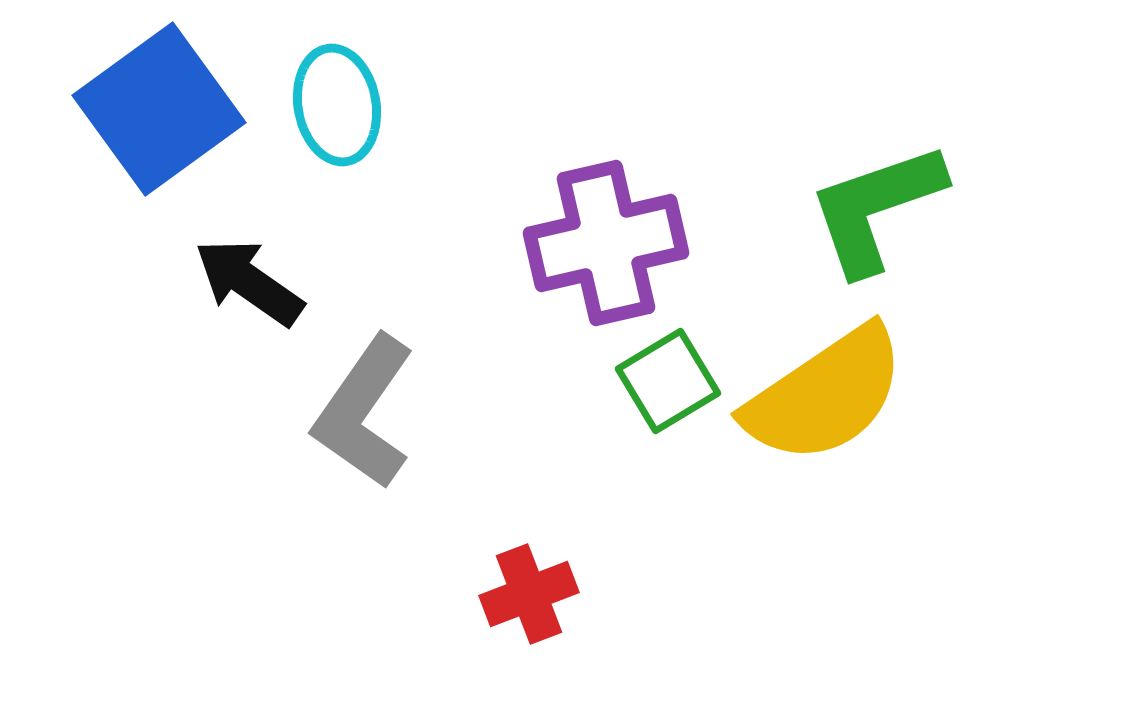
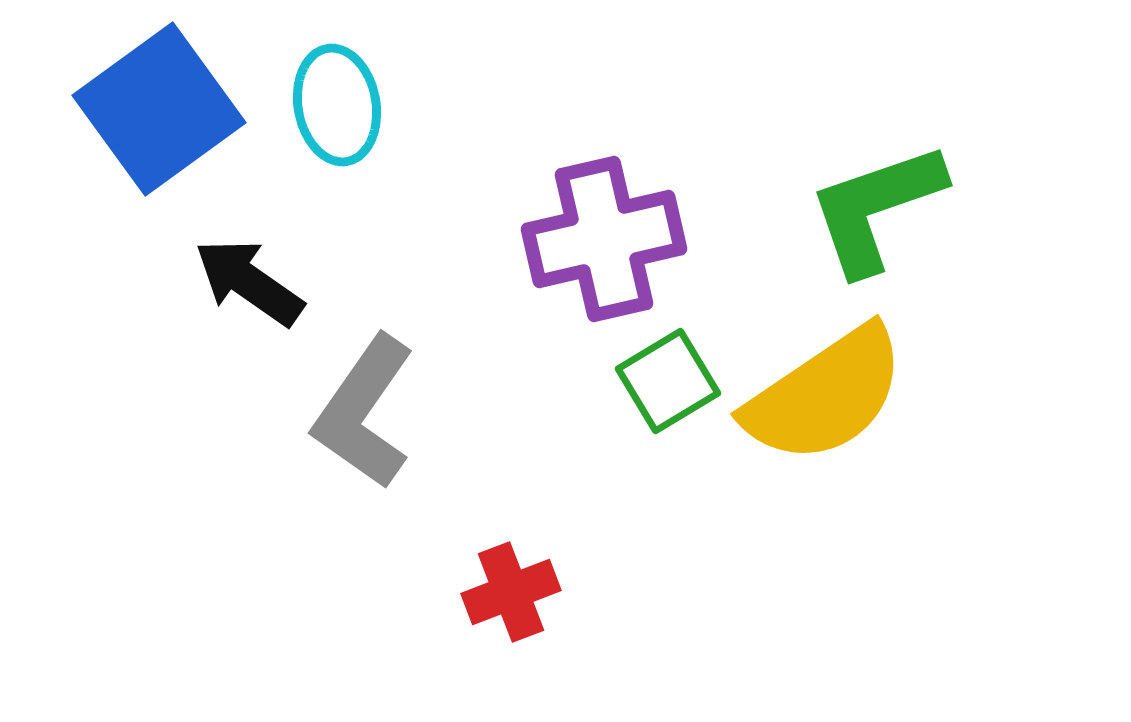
purple cross: moved 2 px left, 4 px up
red cross: moved 18 px left, 2 px up
